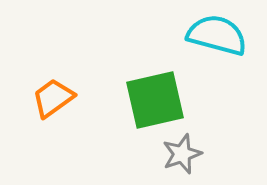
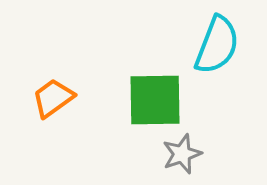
cyan semicircle: moved 10 px down; rotated 96 degrees clockwise
green square: rotated 12 degrees clockwise
